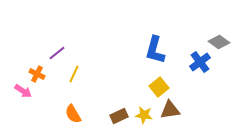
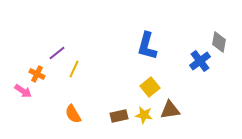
gray diamond: rotated 65 degrees clockwise
blue L-shape: moved 8 px left, 4 px up
blue cross: moved 1 px up
yellow line: moved 5 px up
yellow square: moved 9 px left
brown rectangle: rotated 12 degrees clockwise
